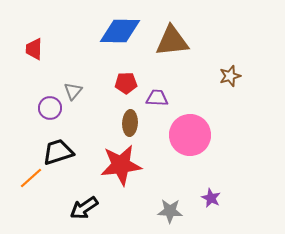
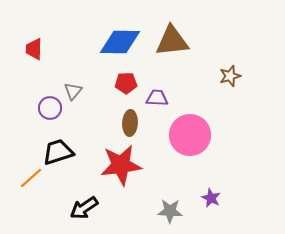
blue diamond: moved 11 px down
